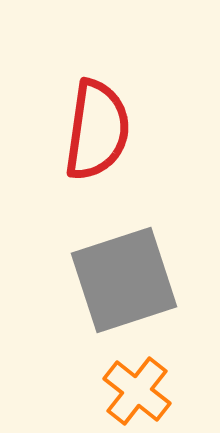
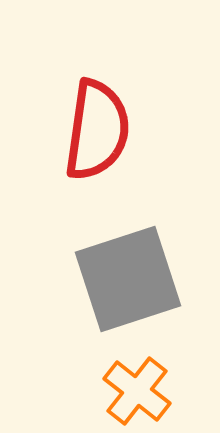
gray square: moved 4 px right, 1 px up
